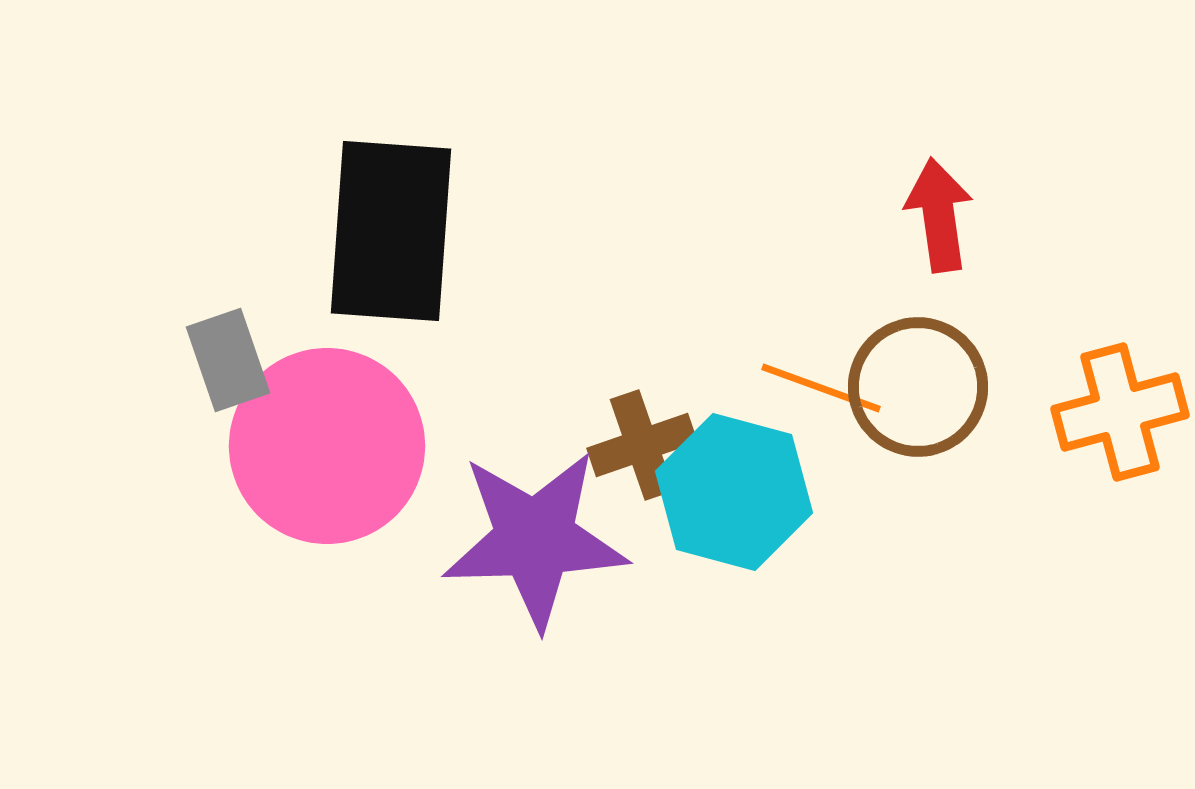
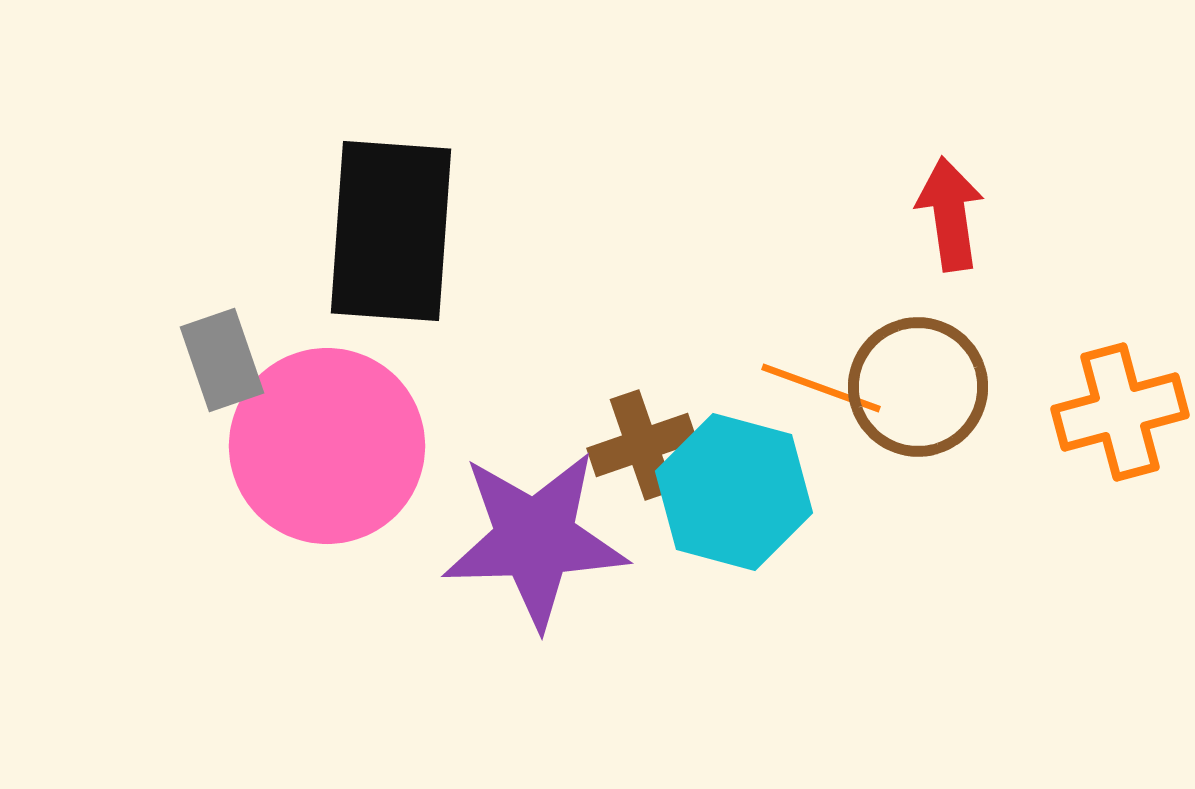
red arrow: moved 11 px right, 1 px up
gray rectangle: moved 6 px left
